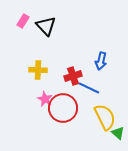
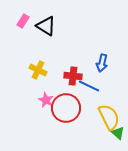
black triangle: rotated 15 degrees counterclockwise
blue arrow: moved 1 px right, 2 px down
yellow cross: rotated 24 degrees clockwise
red cross: rotated 24 degrees clockwise
blue line: moved 2 px up
pink star: moved 1 px right, 1 px down
red circle: moved 3 px right
yellow semicircle: moved 4 px right
